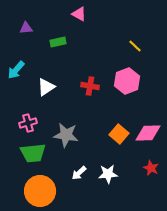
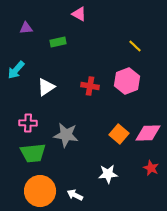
pink cross: rotated 18 degrees clockwise
white arrow: moved 4 px left, 22 px down; rotated 70 degrees clockwise
